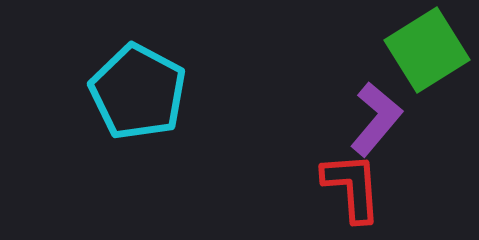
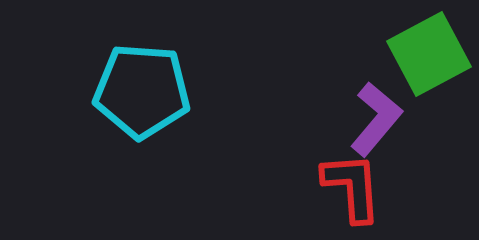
green square: moved 2 px right, 4 px down; rotated 4 degrees clockwise
cyan pentagon: moved 4 px right, 1 px up; rotated 24 degrees counterclockwise
